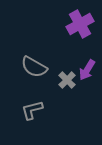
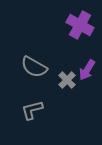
purple cross: moved 1 px down; rotated 32 degrees counterclockwise
